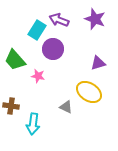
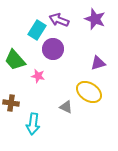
brown cross: moved 3 px up
